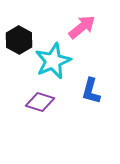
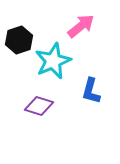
pink arrow: moved 1 px left, 1 px up
black hexagon: rotated 12 degrees clockwise
purple diamond: moved 1 px left, 4 px down
